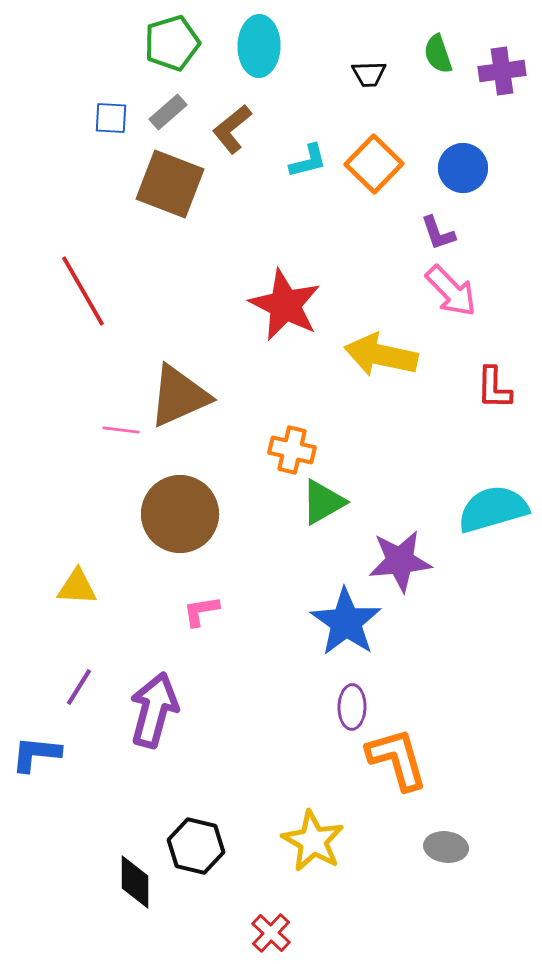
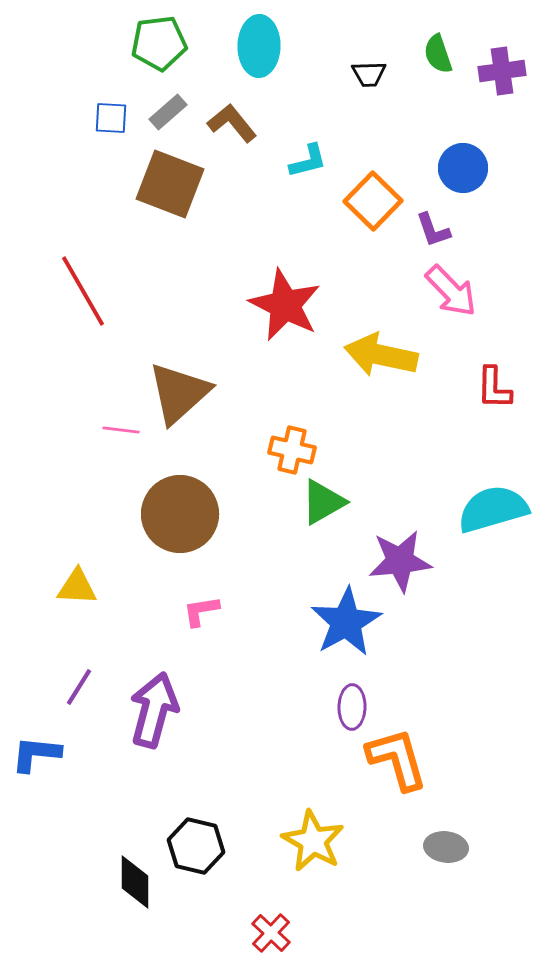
green pentagon: moved 13 px left; rotated 10 degrees clockwise
brown L-shape: moved 6 px up; rotated 90 degrees clockwise
orange square: moved 1 px left, 37 px down
purple L-shape: moved 5 px left, 3 px up
brown triangle: moved 3 px up; rotated 18 degrees counterclockwise
blue star: rotated 8 degrees clockwise
